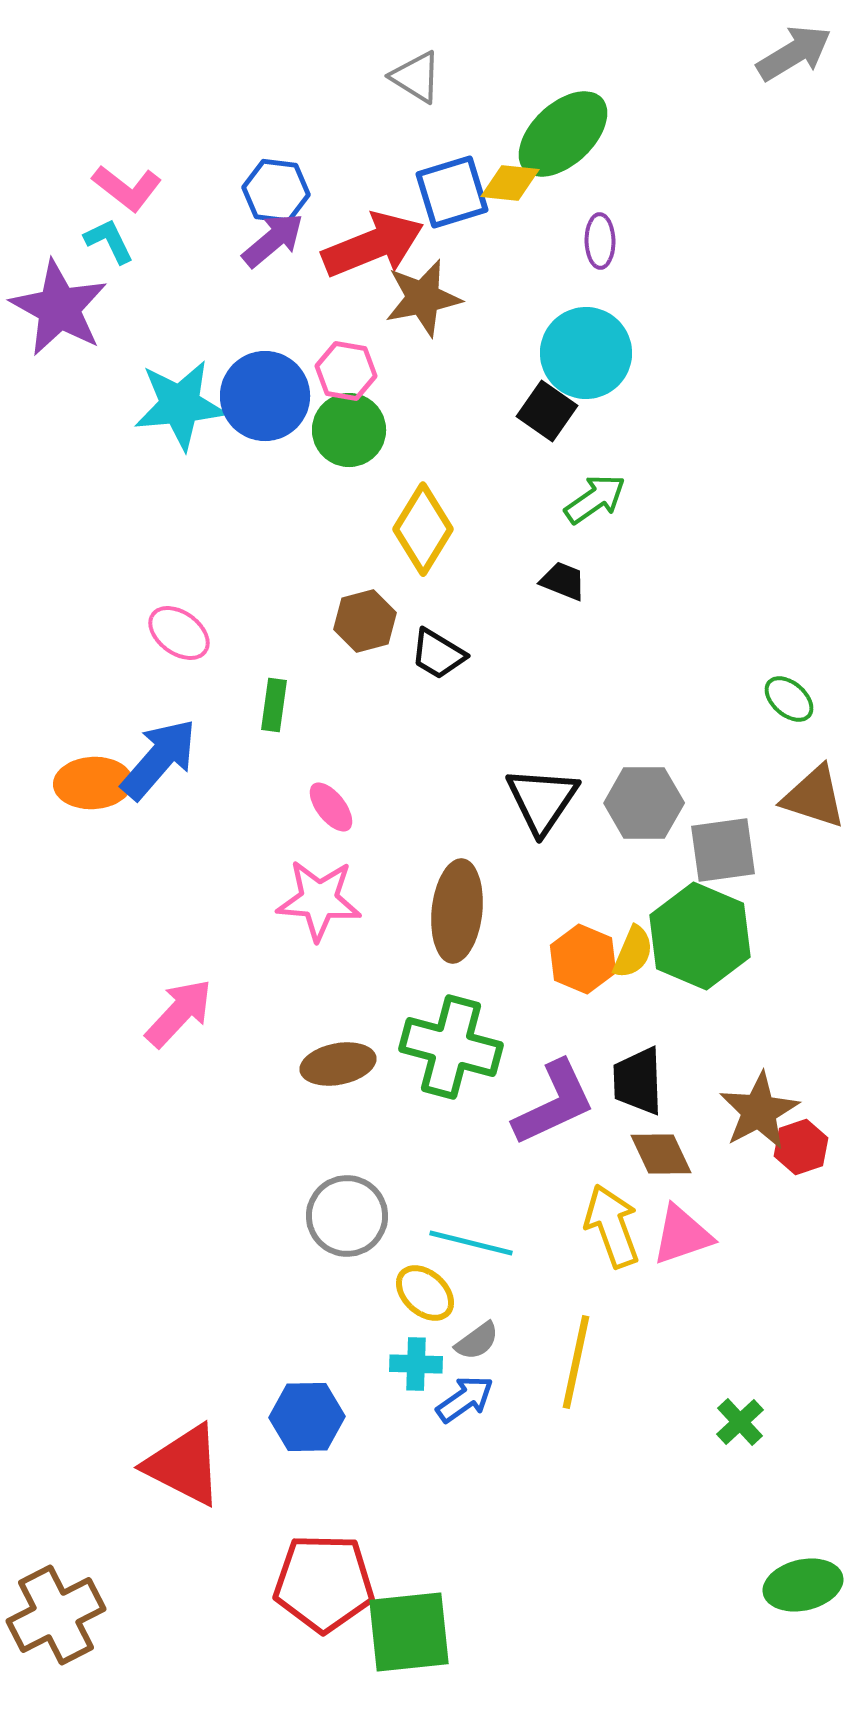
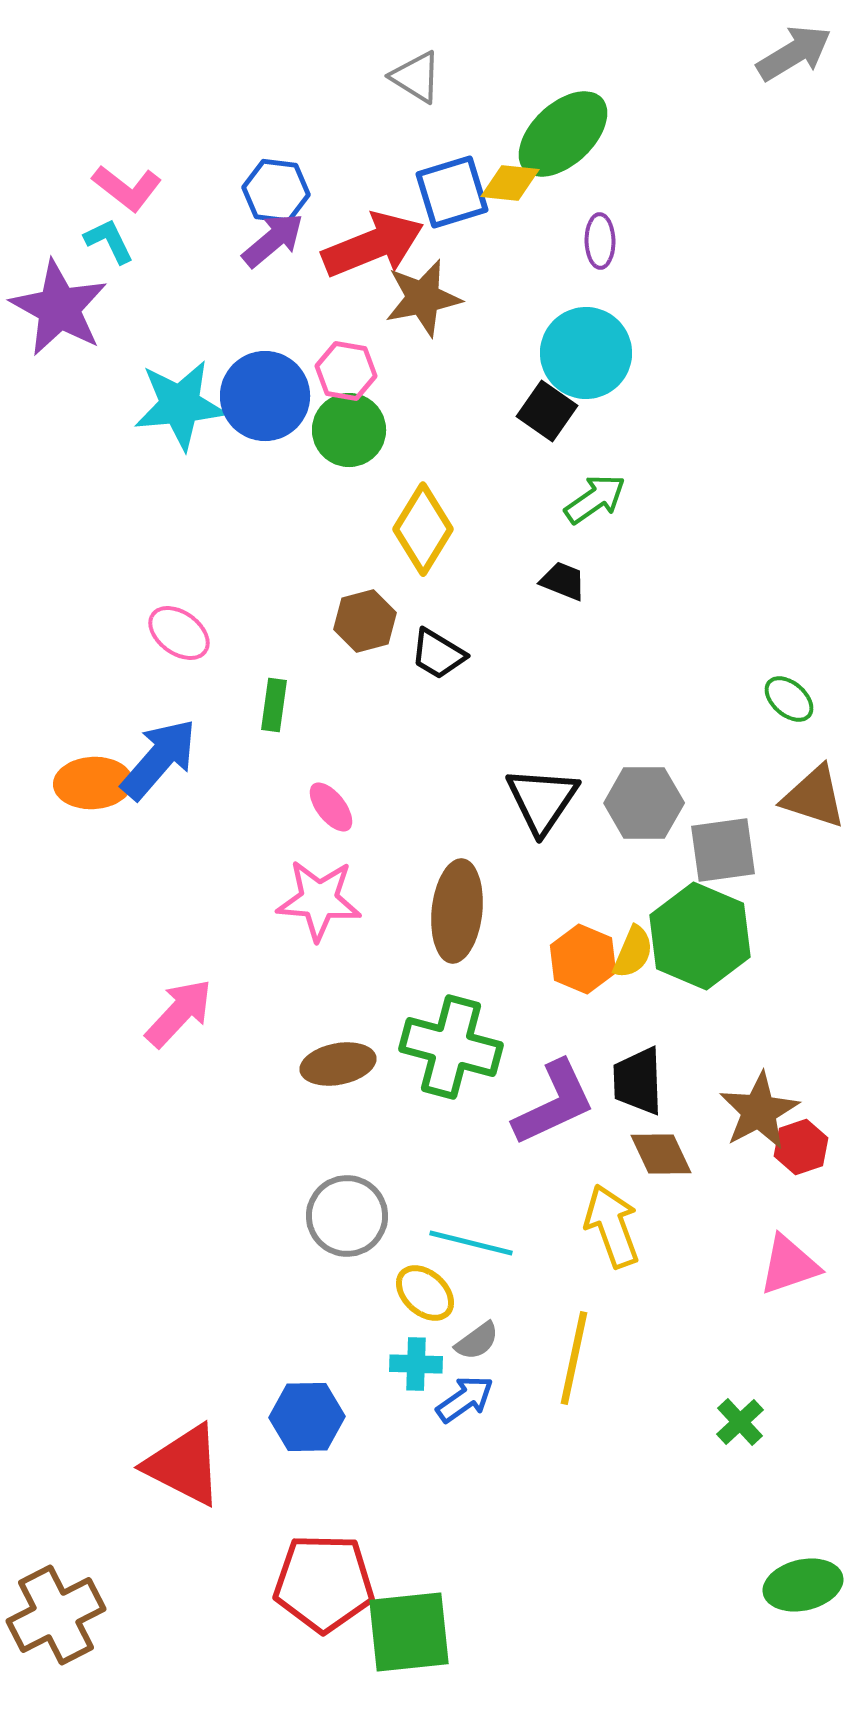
pink triangle at (682, 1235): moved 107 px right, 30 px down
yellow line at (576, 1362): moved 2 px left, 4 px up
